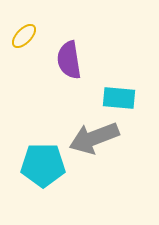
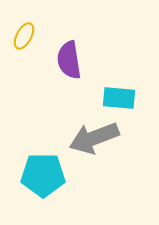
yellow ellipse: rotated 16 degrees counterclockwise
cyan pentagon: moved 10 px down
